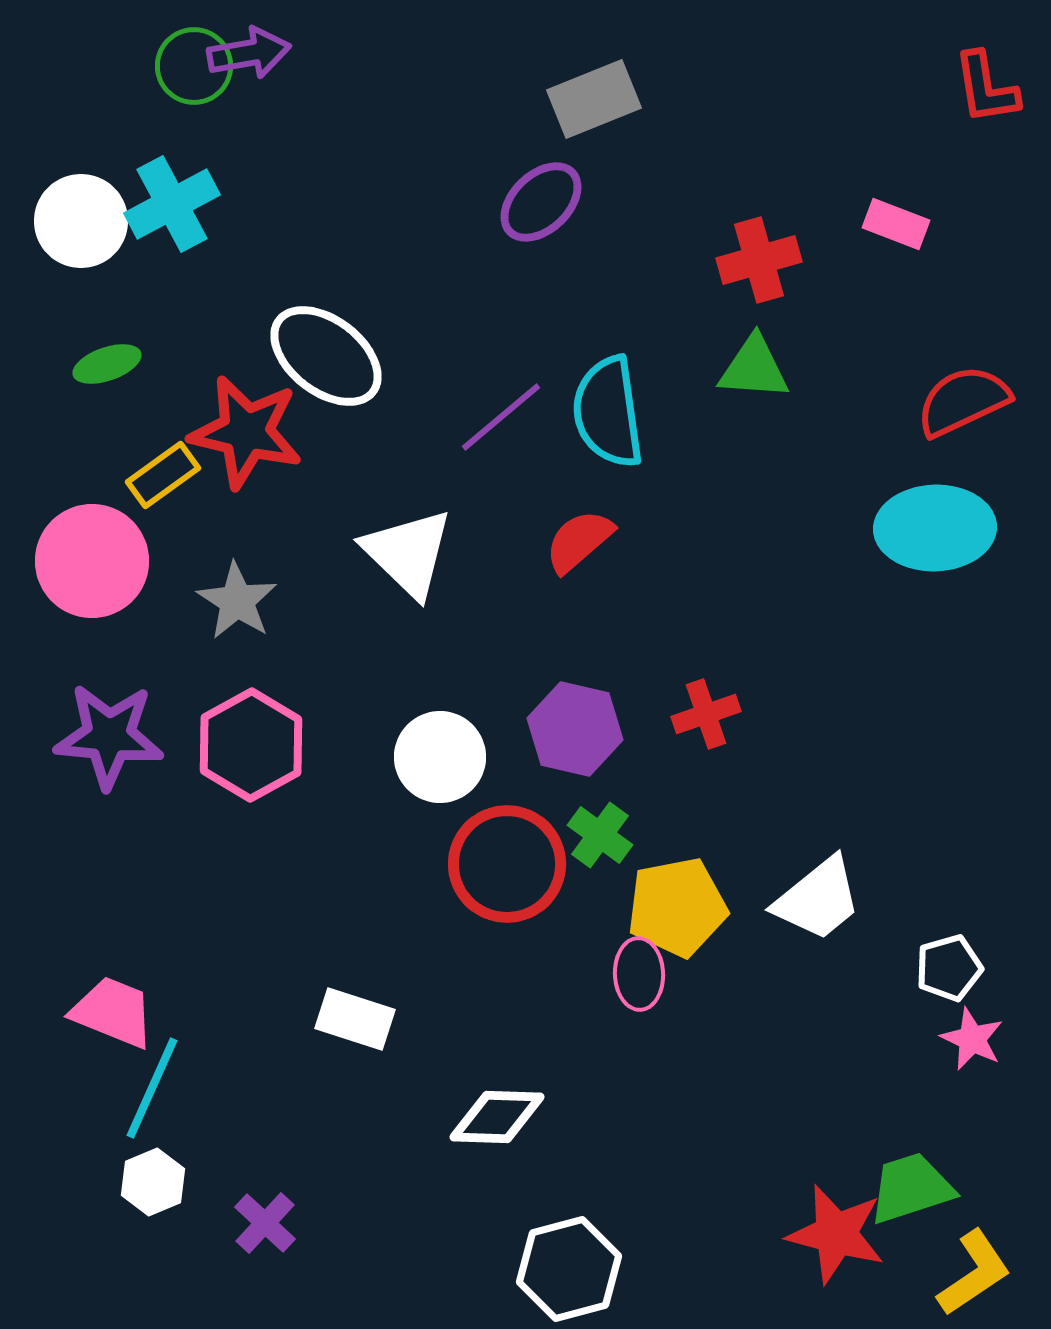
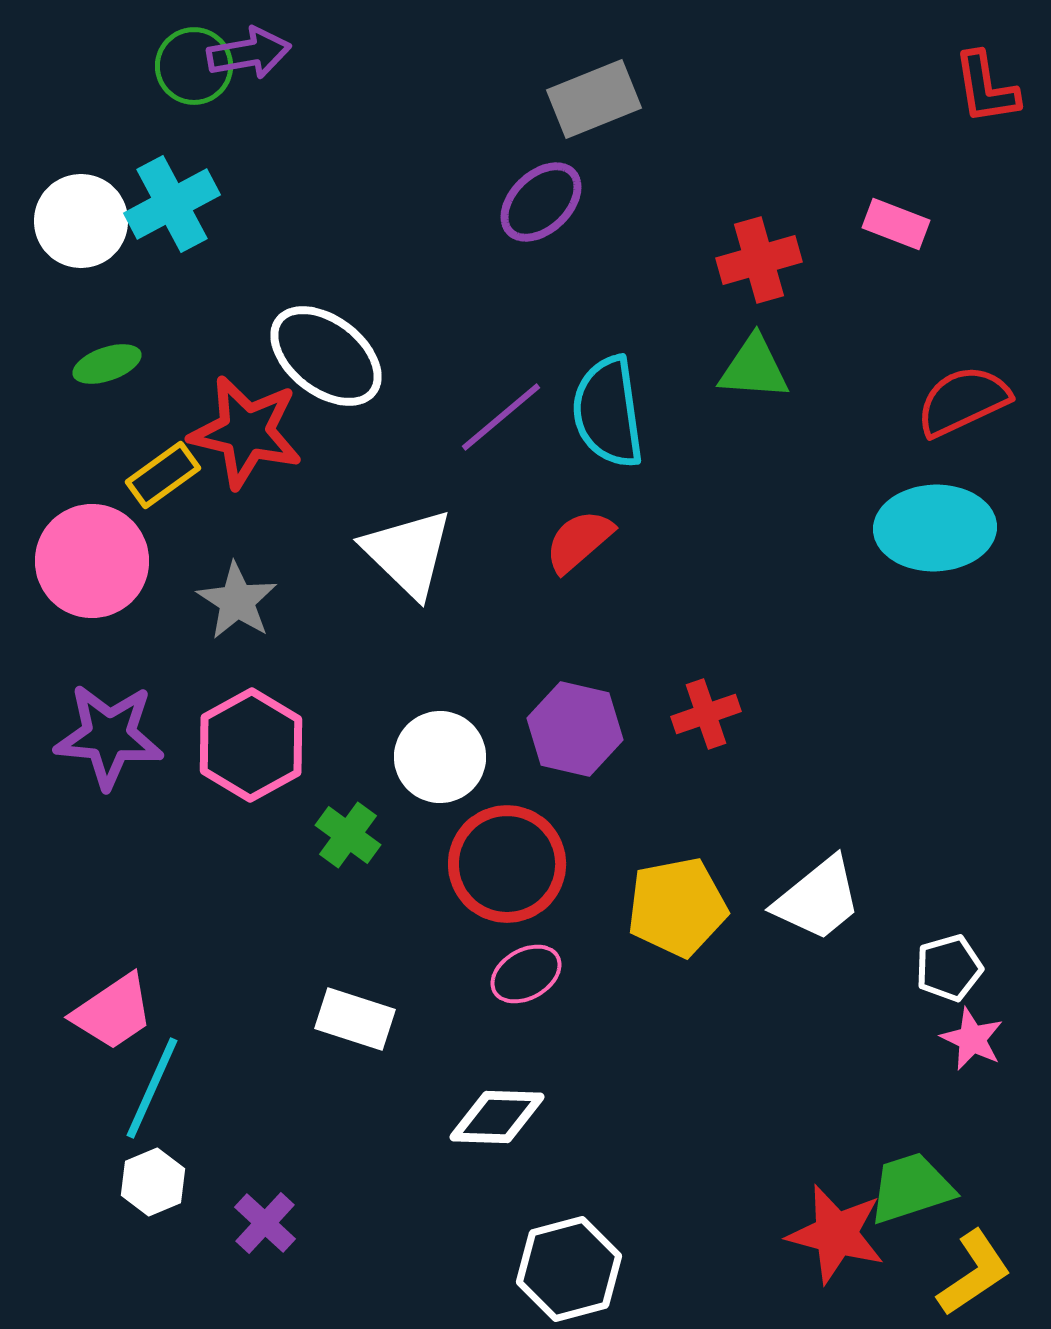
green cross at (600, 835): moved 252 px left
pink ellipse at (639, 974): moved 113 px left; rotated 62 degrees clockwise
pink trapezoid at (113, 1012): rotated 124 degrees clockwise
